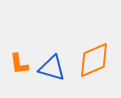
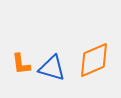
orange L-shape: moved 2 px right
